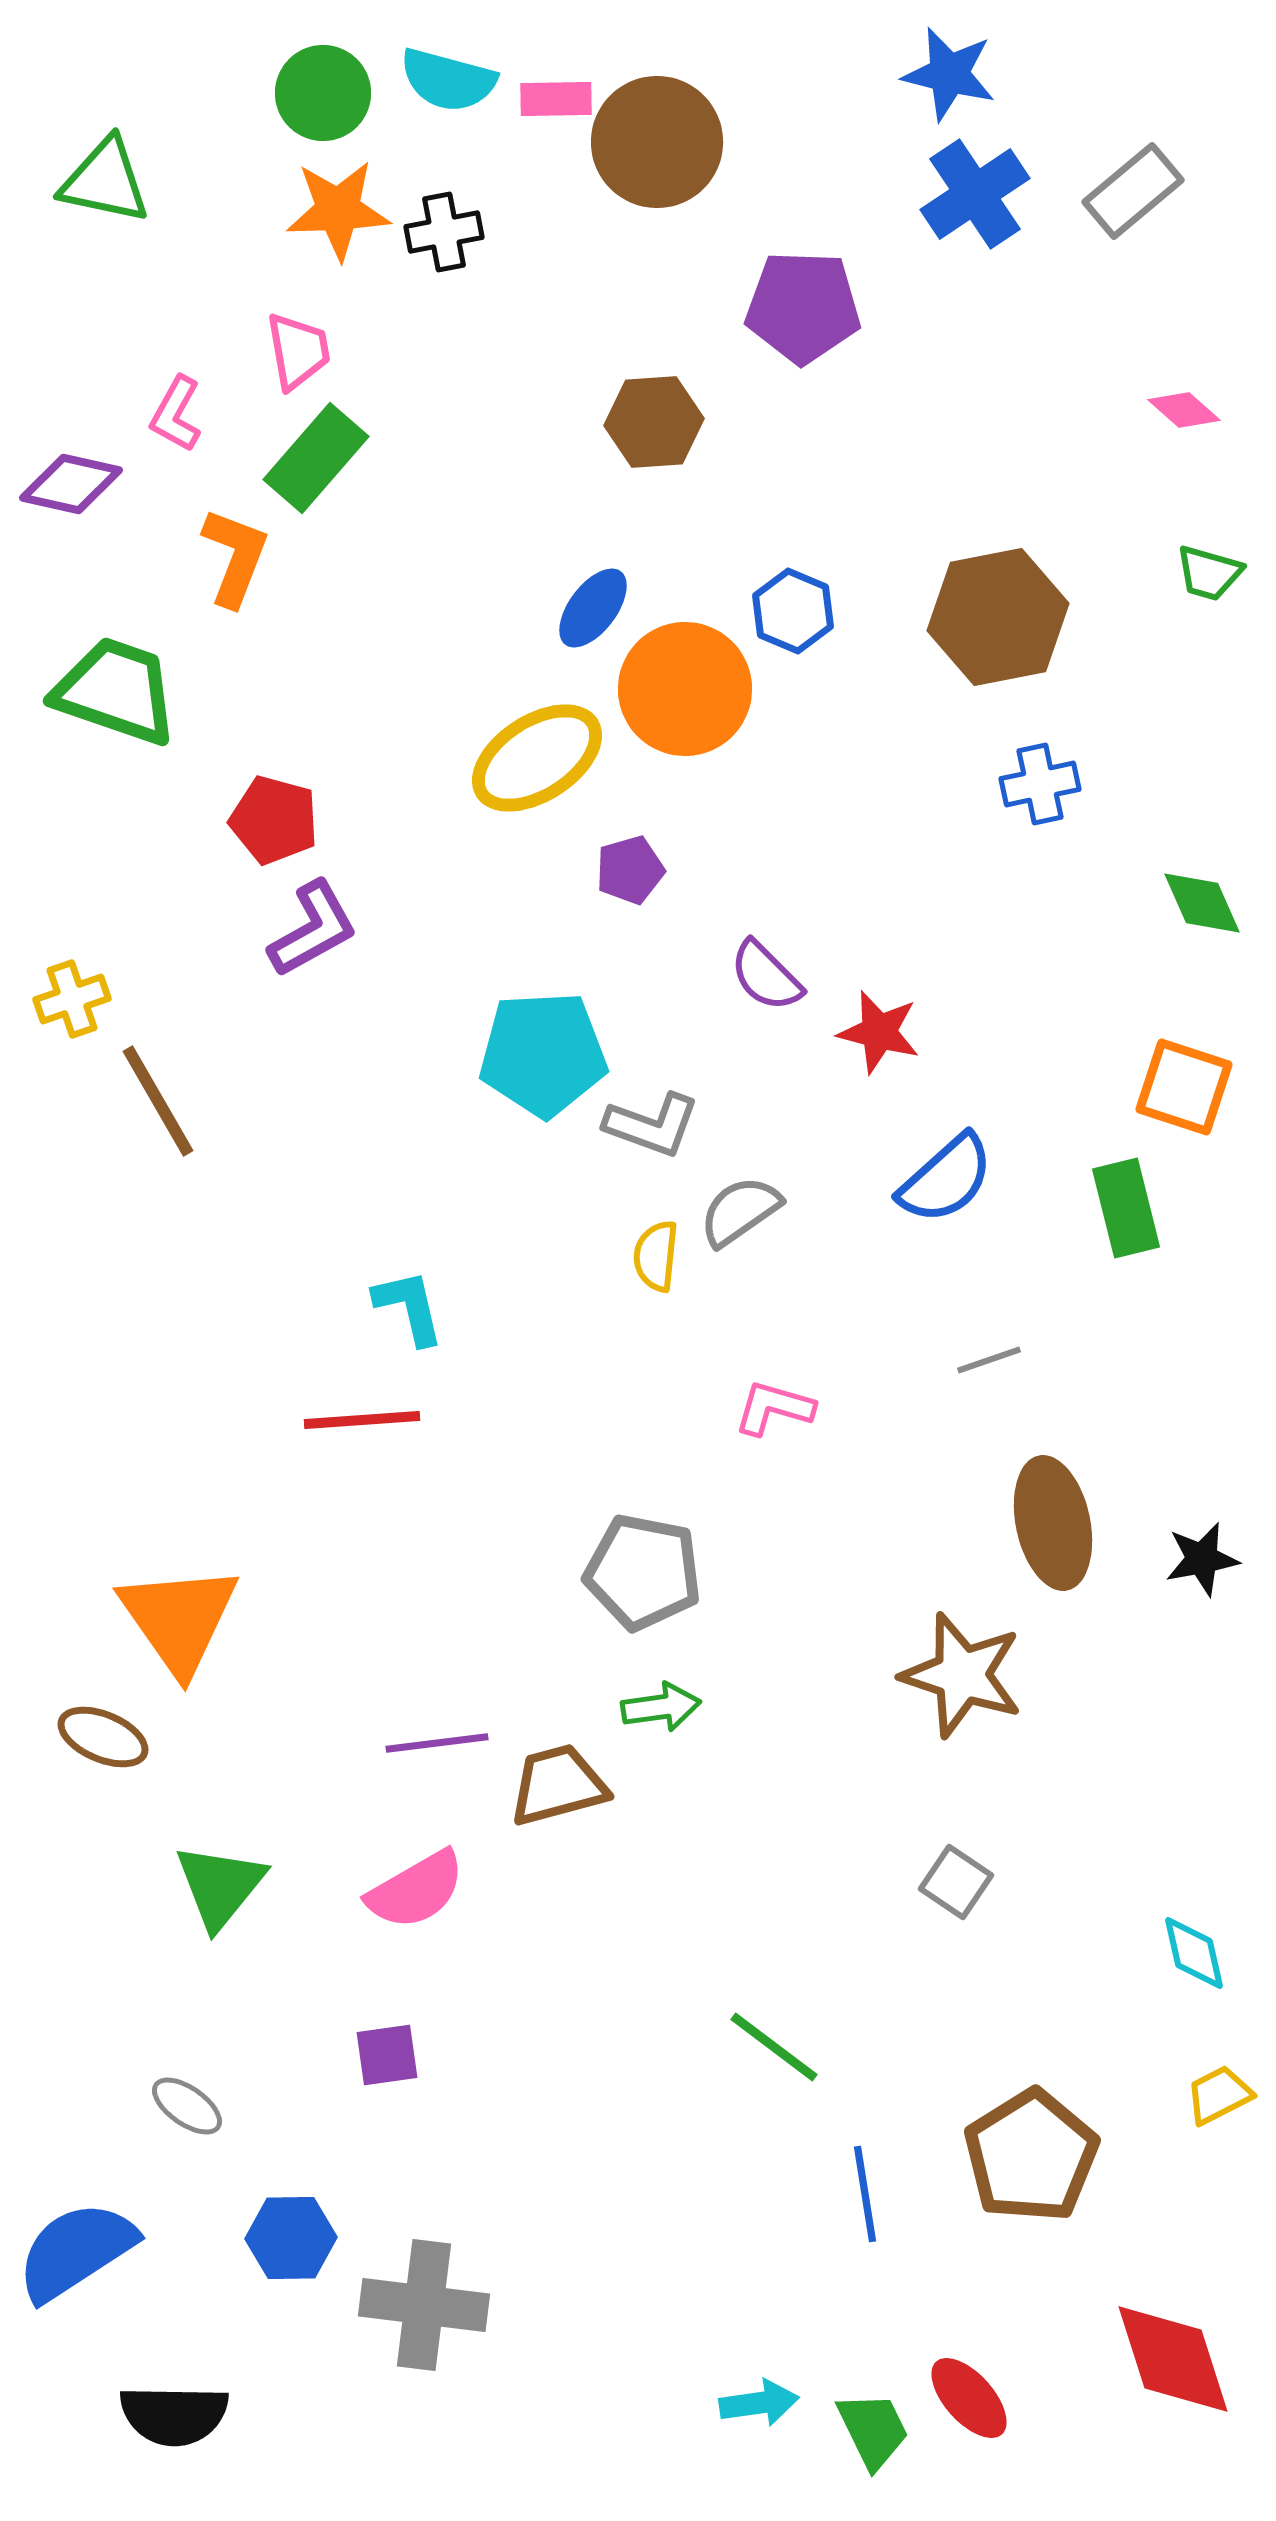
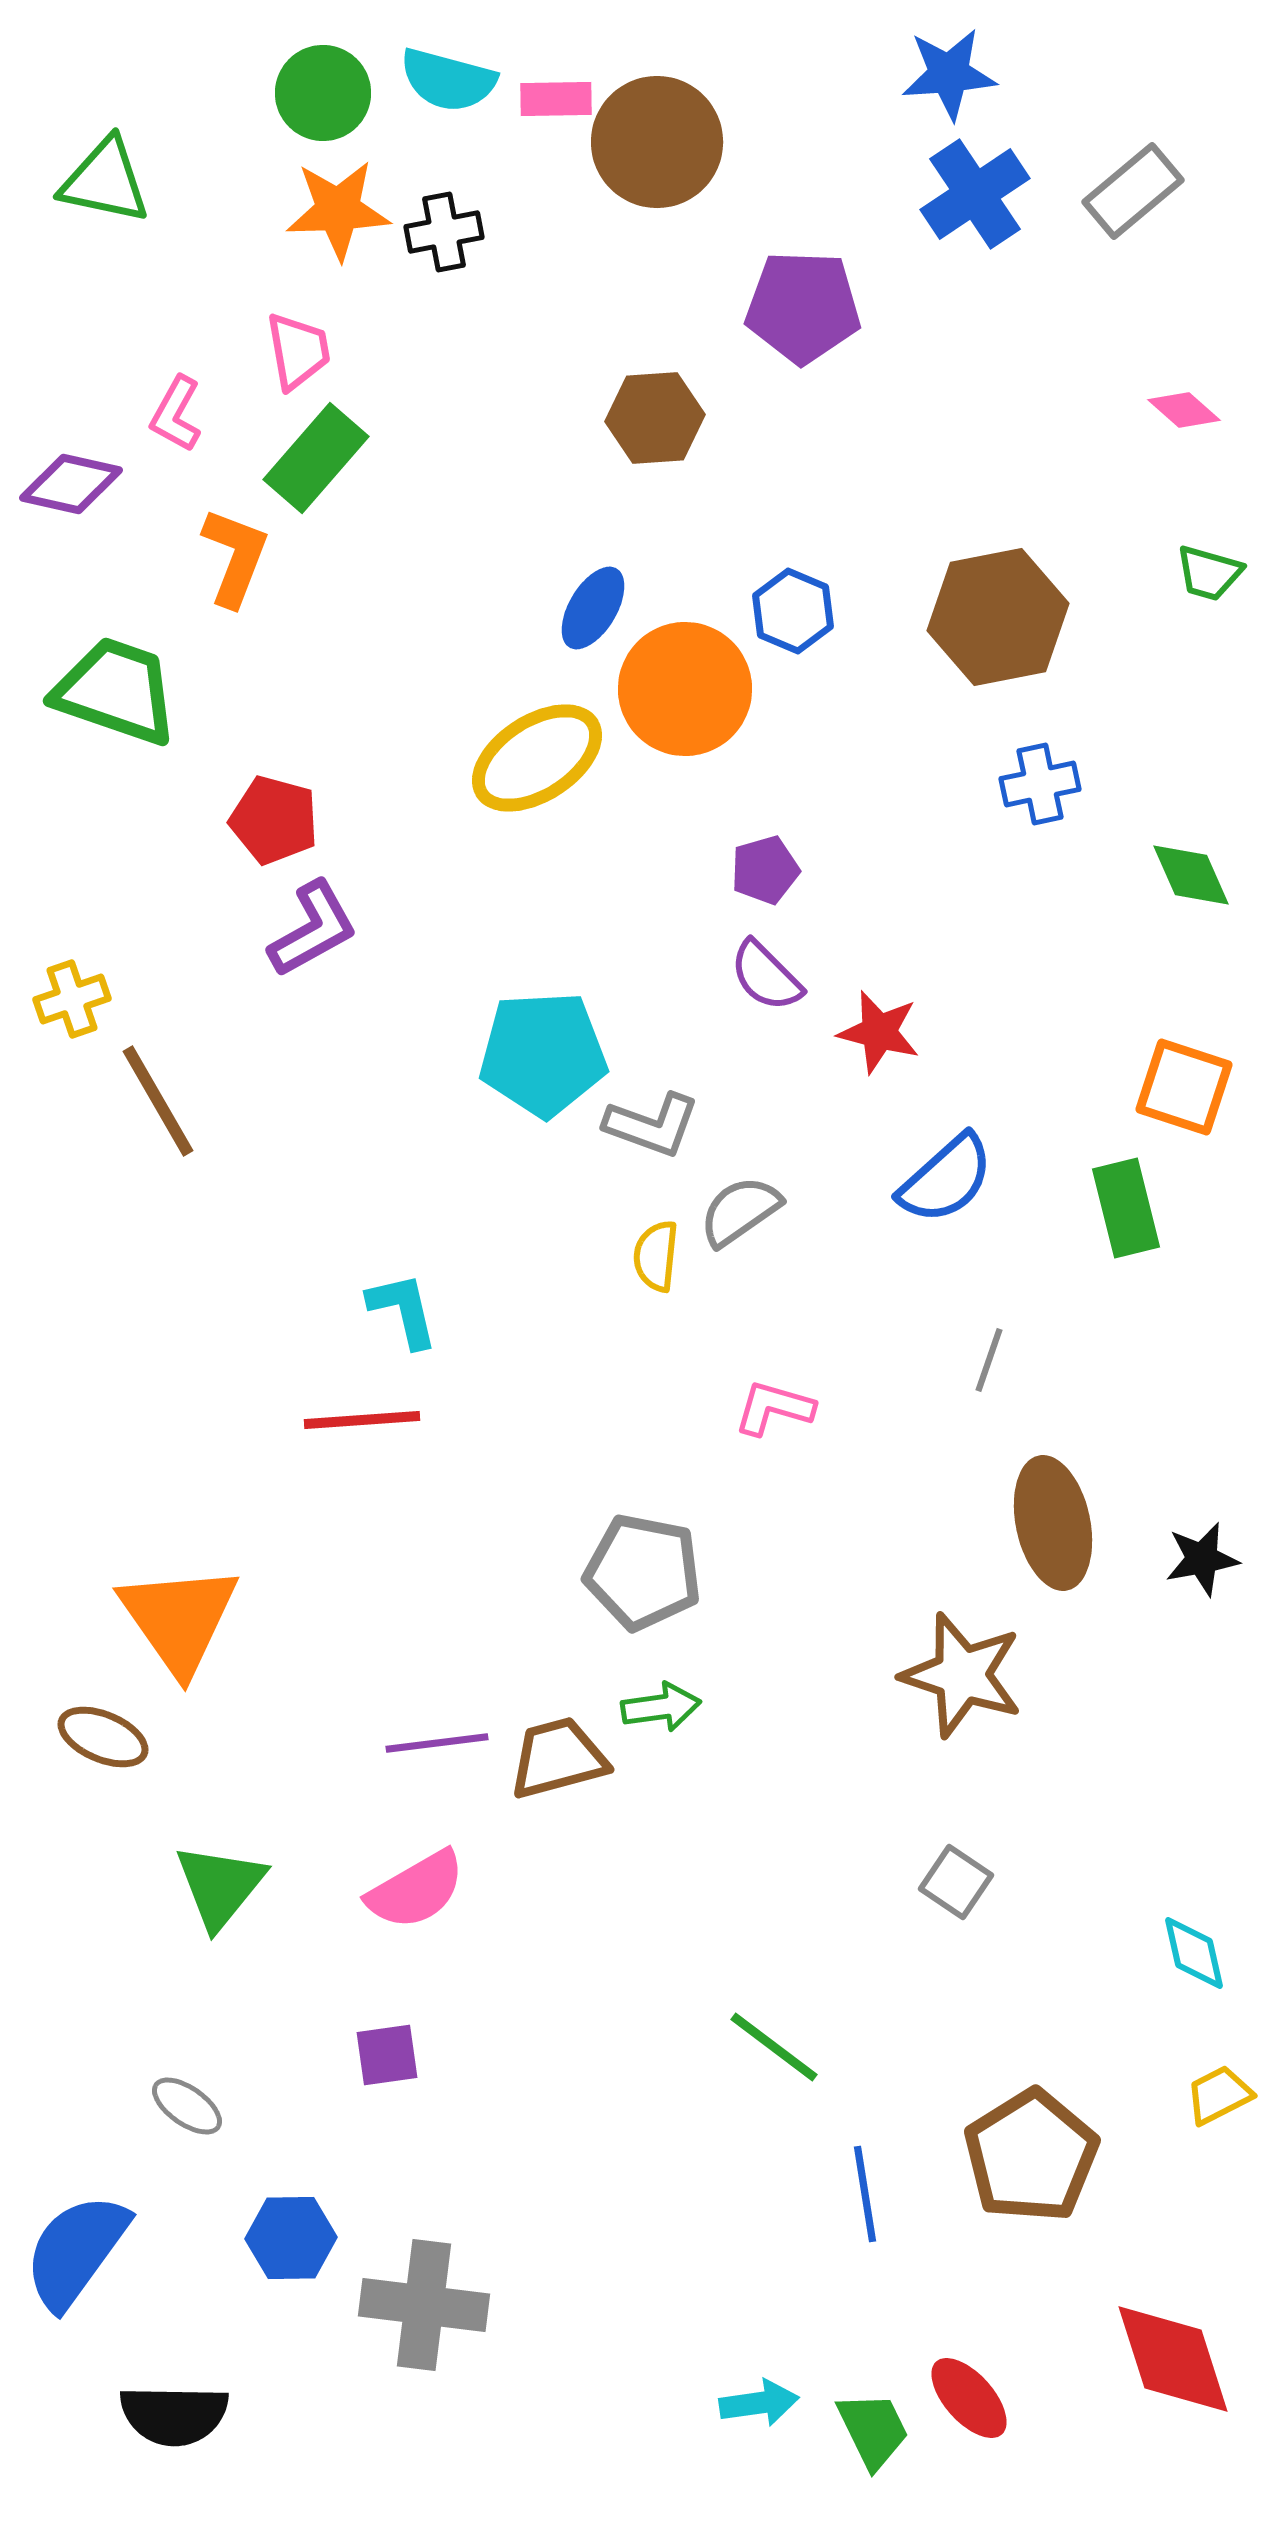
blue star at (949, 74): rotated 18 degrees counterclockwise
brown hexagon at (654, 422): moved 1 px right, 4 px up
blue ellipse at (593, 608): rotated 6 degrees counterclockwise
purple pentagon at (630, 870): moved 135 px right
green diamond at (1202, 903): moved 11 px left, 28 px up
cyan L-shape at (409, 1307): moved 6 px left, 3 px down
gray line at (989, 1360): rotated 52 degrees counterclockwise
brown trapezoid at (558, 1785): moved 27 px up
blue semicircle at (76, 2251): rotated 21 degrees counterclockwise
